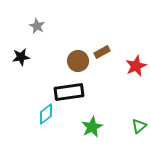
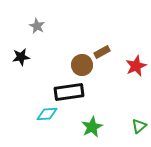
brown circle: moved 4 px right, 4 px down
cyan diamond: moved 1 px right; rotated 35 degrees clockwise
